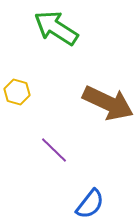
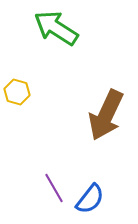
brown arrow: moved 2 px left, 12 px down; rotated 90 degrees clockwise
purple line: moved 38 px down; rotated 16 degrees clockwise
blue semicircle: moved 5 px up
